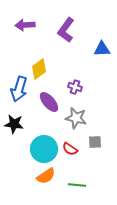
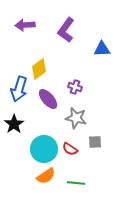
purple ellipse: moved 1 px left, 3 px up
black star: rotated 30 degrees clockwise
green line: moved 1 px left, 2 px up
